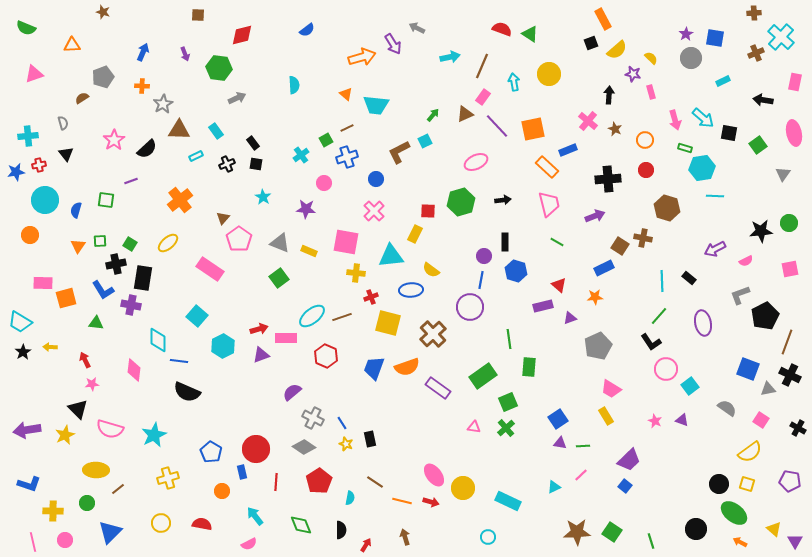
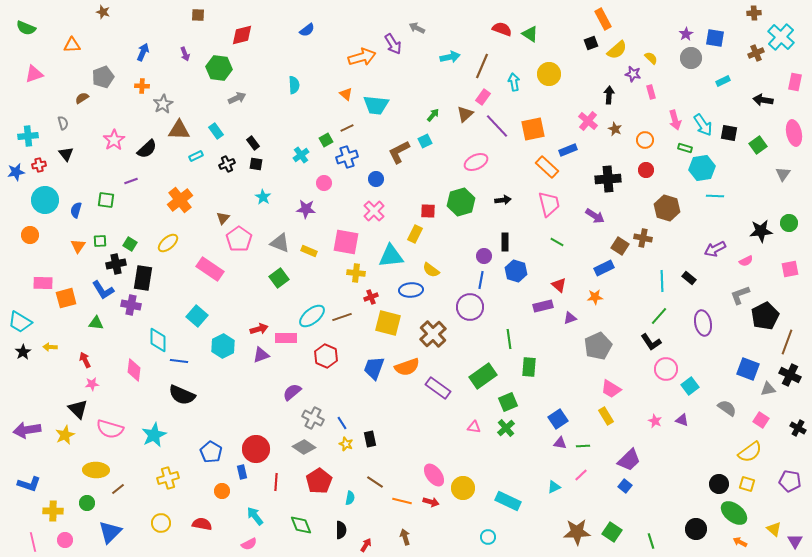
brown triangle at (465, 114): rotated 18 degrees counterclockwise
cyan arrow at (703, 118): moved 7 px down; rotated 15 degrees clockwise
purple arrow at (595, 216): rotated 54 degrees clockwise
black semicircle at (187, 392): moved 5 px left, 3 px down
